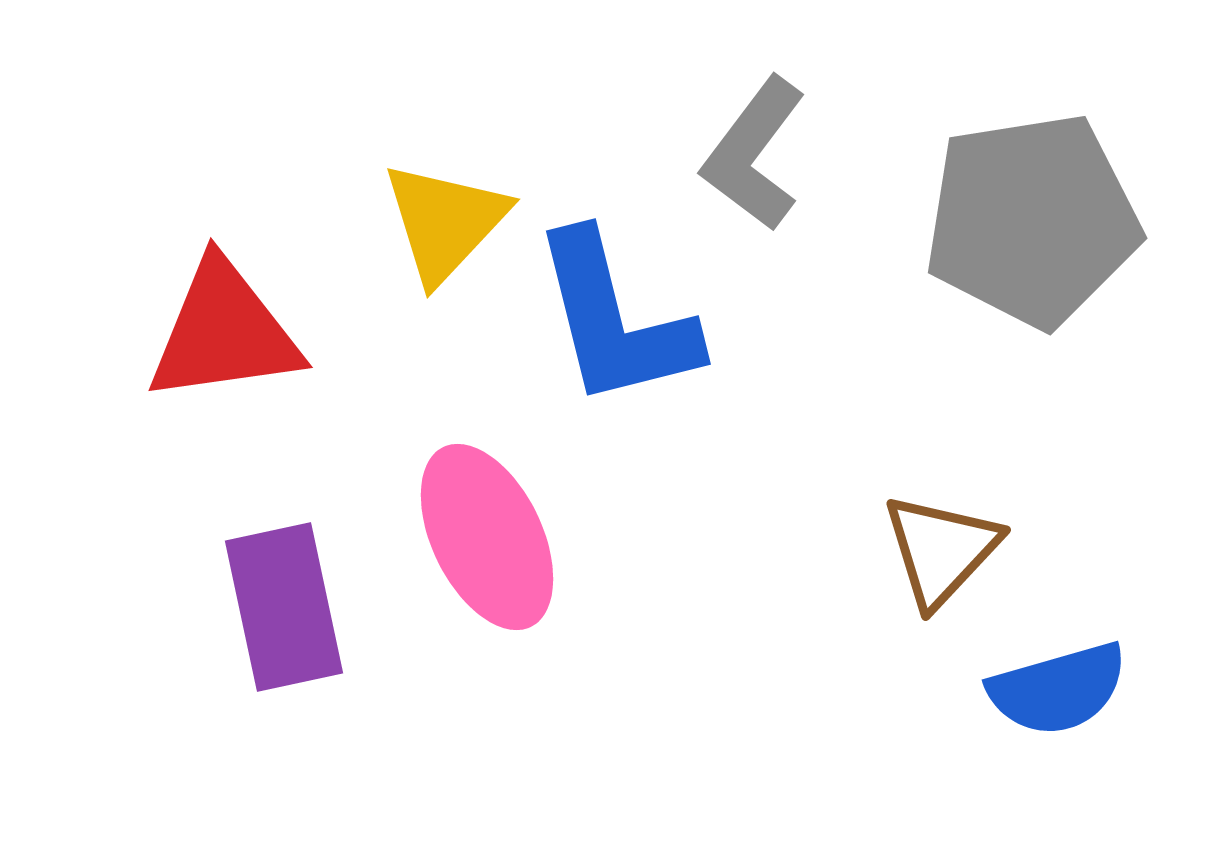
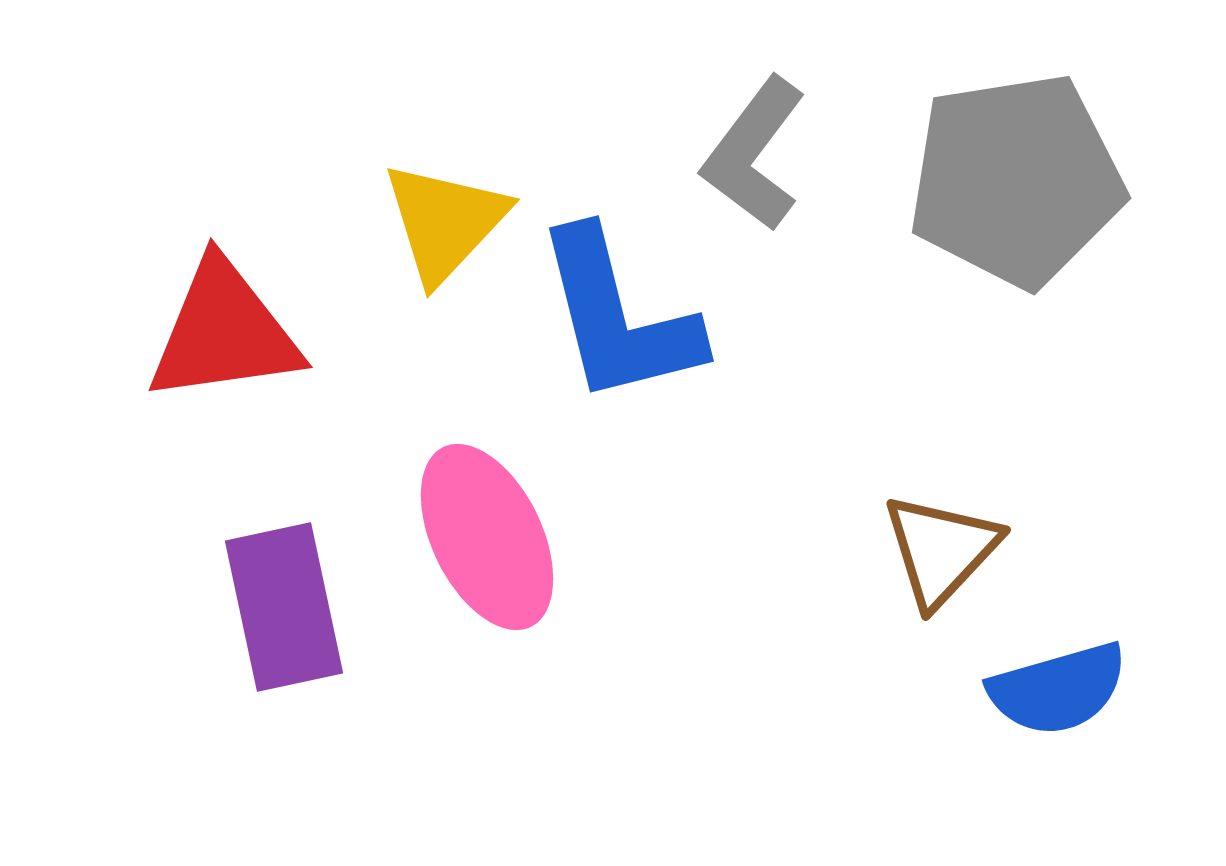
gray pentagon: moved 16 px left, 40 px up
blue L-shape: moved 3 px right, 3 px up
